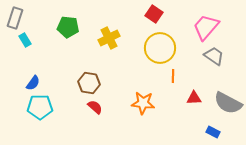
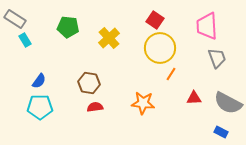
red square: moved 1 px right, 6 px down
gray rectangle: moved 1 px down; rotated 75 degrees counterclockwise
pink trapezoid: moved 1 px right, 1 px up; rotated 44 degrees counterclockwise
yellow cross: rotated 15 degrees counterclockwise
gray trapezoid: moved 3 px right, 2 px down; rotated 35 degrees clockwise
orange line: moved 2 px left, 2 px up; rotated 32 degrees clockwise
blue semicircle: moved 6 px right, 2 px up
red semicircle: rotated 49 degrees counterclockwise
blue rectangle: moved 8 px right
